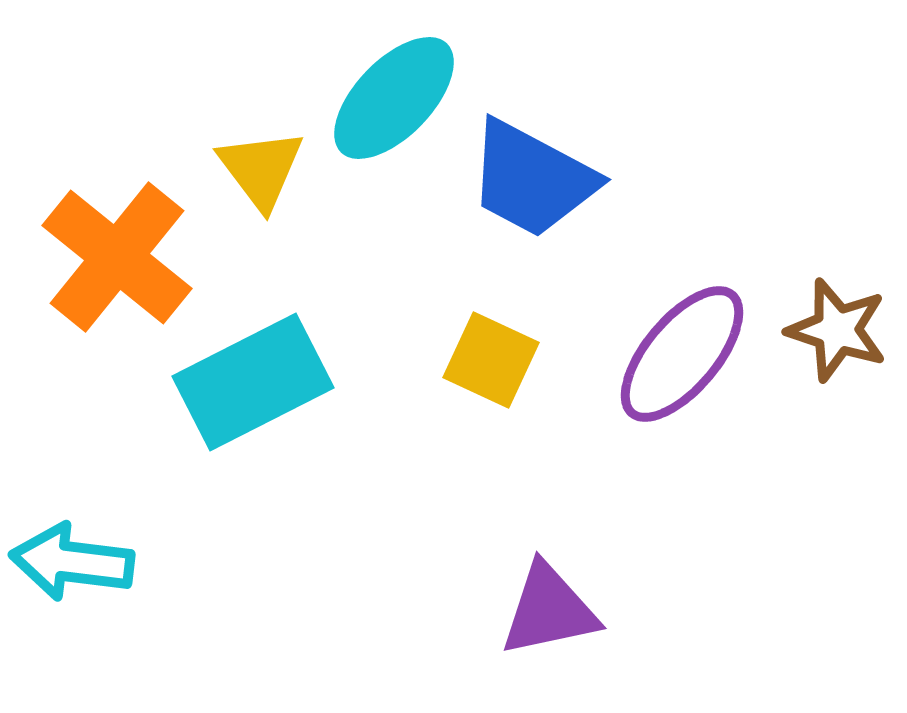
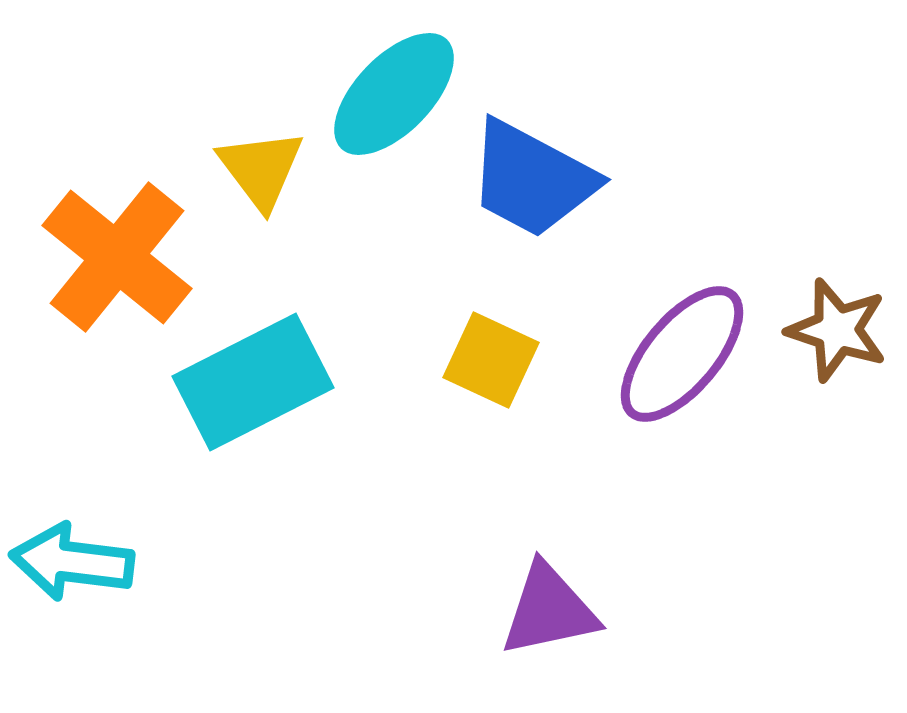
cyan ellipse: moved 4 px up
